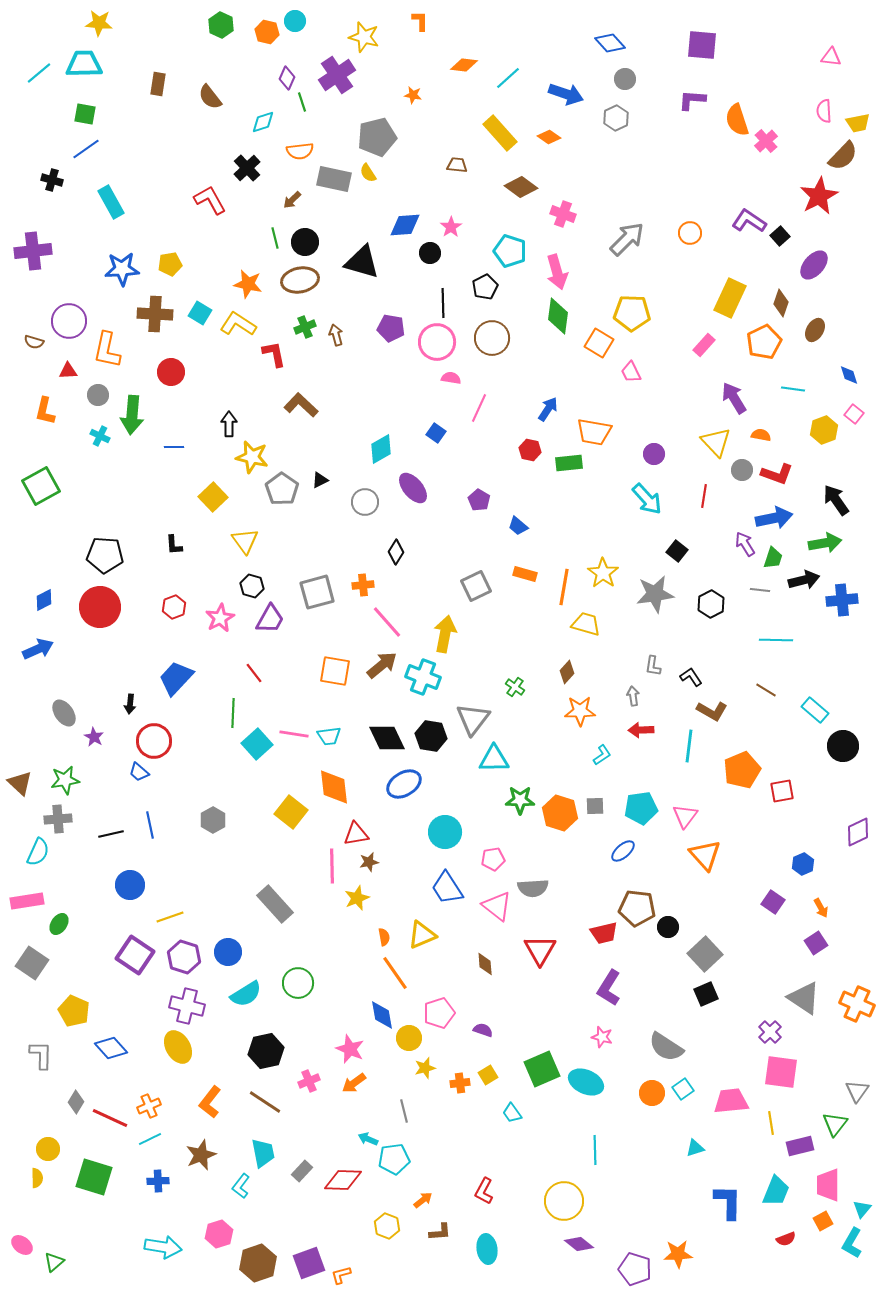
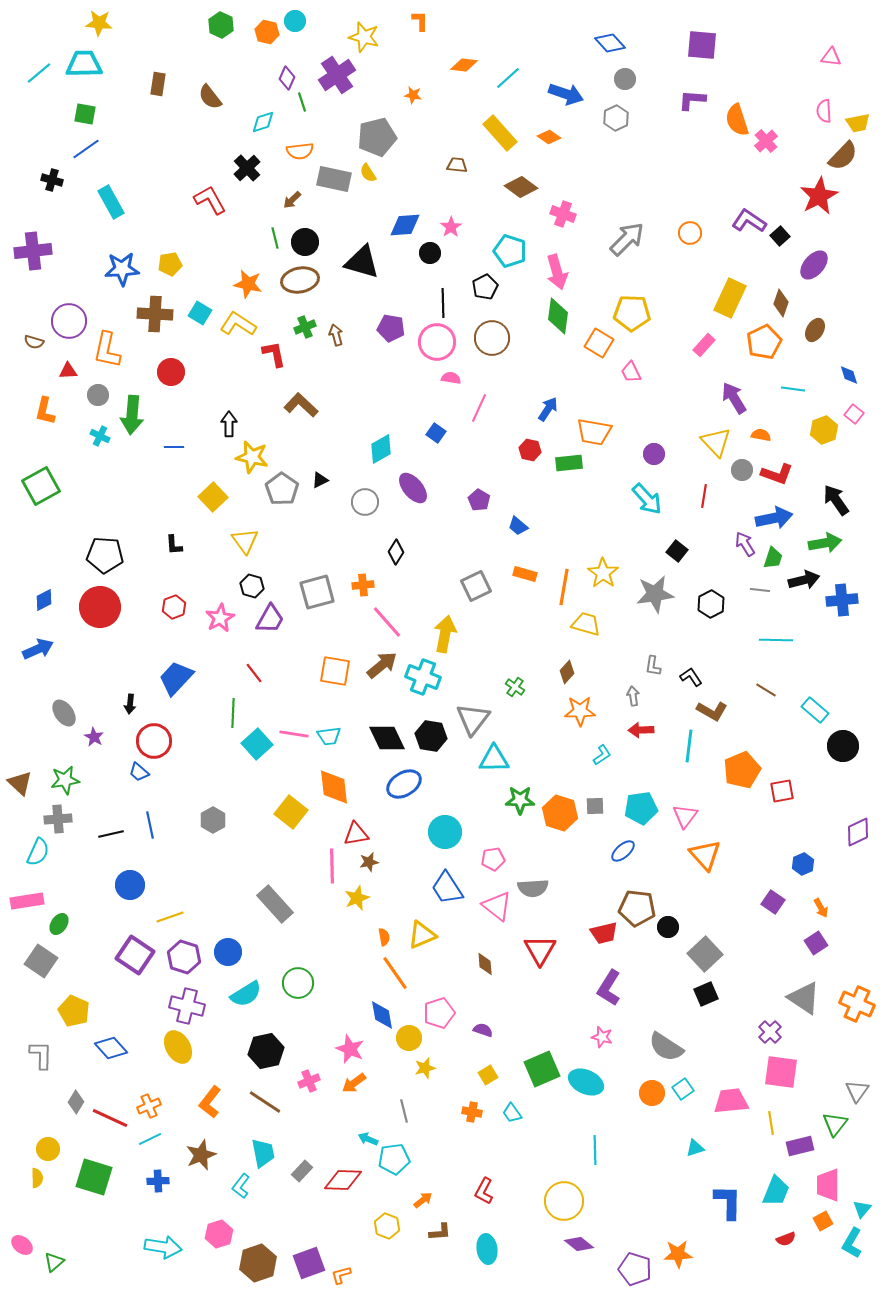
gray square at (32, 963): moved 9 px right, 2 px up
orange cross at (460, 1083): moved 12 px right, 29 px down; rotated 18 degrees clockwise
